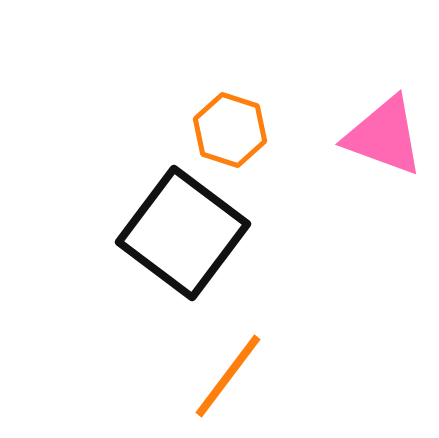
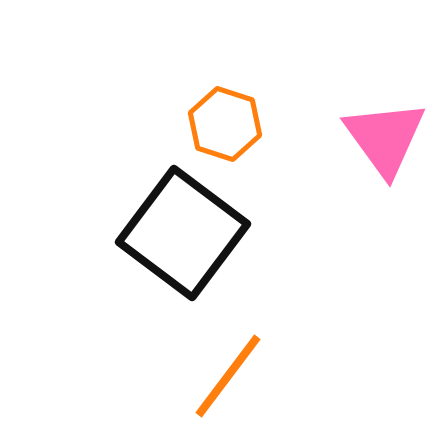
orange hexagon: moved 5 px left, 6 px up
pink triangle: moved 1 px right, 2 px down; rotated 34 degrees clockwise
